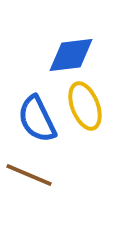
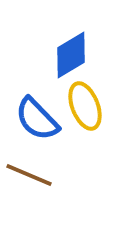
blue diamond: rotated 24 degrees counterclockwise
blue semicircle: rotated 18 degrees counterclockwise
